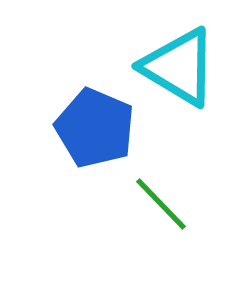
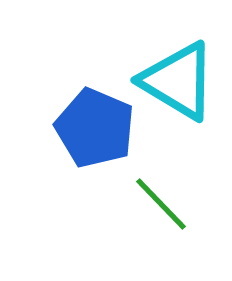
cyan triangle: moved 1 px left, 14 px down
